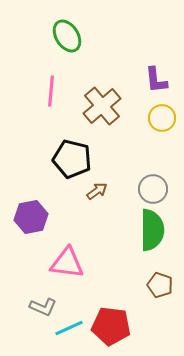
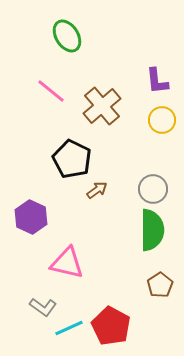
purple L-shape: moved 1 px right, 1 px down
pink line: rotated 56 degrees counterclockwise
yellow circle: moved 2 px down
black pentagon: rotated 12 degrees clockwise
brown arrow: moved 1 px up
purple hexagon: rotated 24 degrees counterclockwise
pink triangle: rotated 6 degrees clockwise
brown pentagon: rotated 20 degrees clockwise
gray L-shape: rotated 12 degrees clockwise
red pentagon: rotated 21 degrees clockwise
